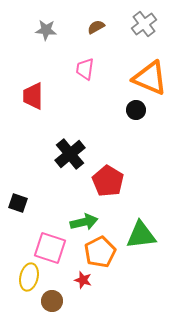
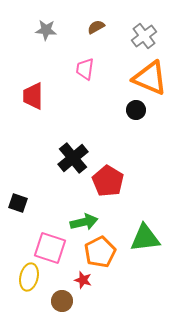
gray cross: moved 12 px down
black cross: moved 3 px right, 4 px down
green triangle: moved 4 px right, 3 px down
brown circle: moved 10 px right
